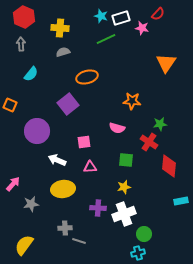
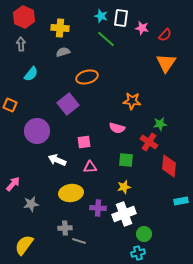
red semicircle: moved 7 px right, 21 px down
white rectangle: rotated 66 degrees counterclockwise
green line: rotated 66 degrees clockwise
yellow ellipse: moved 8 px right, 4 px down
